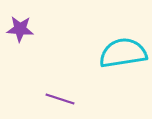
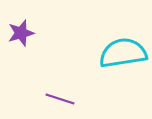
purple star: moved 1 px right, 4 px down; rotated 20 degrees counterclockwise
